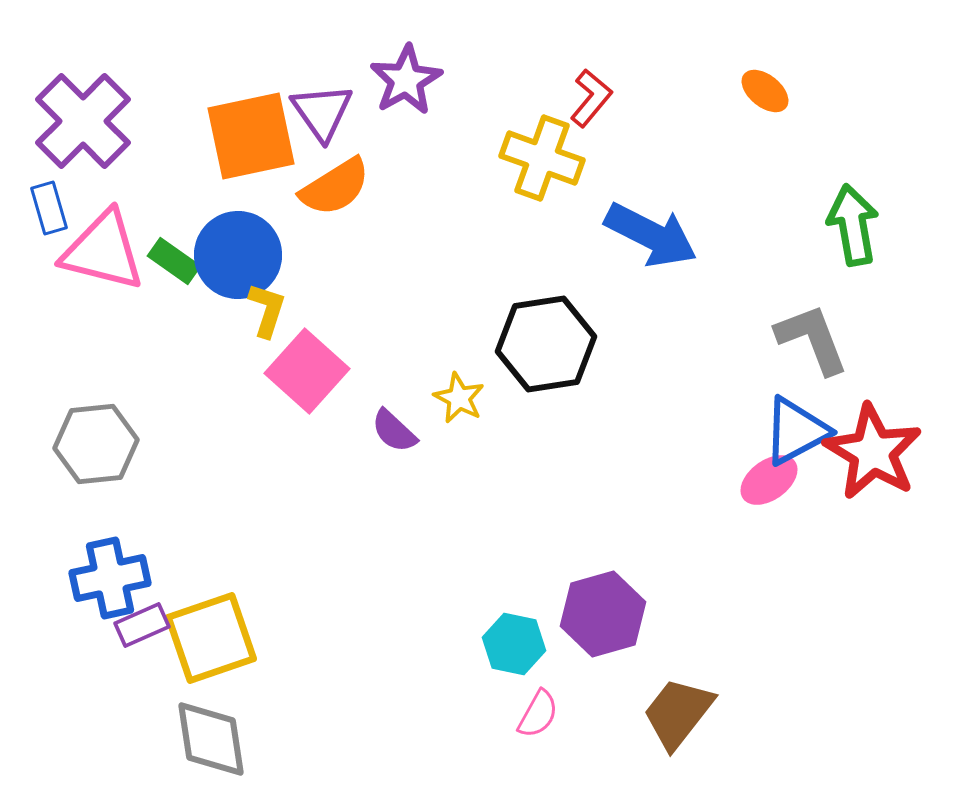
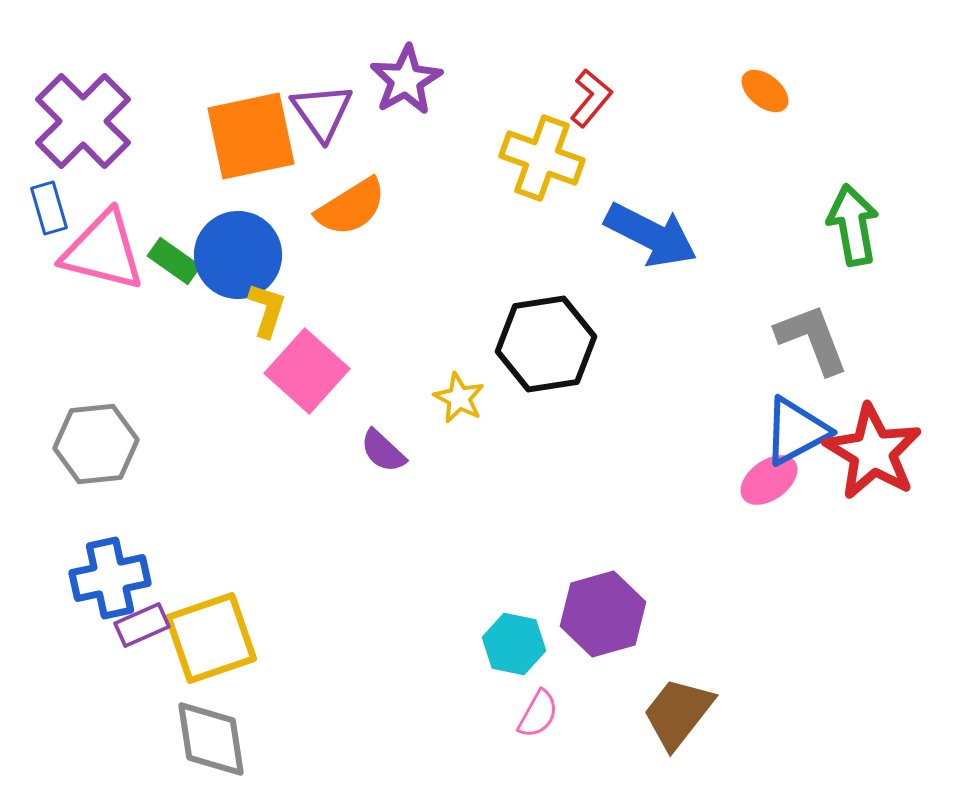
orange semicircle: moved 16 px right, 20 px down
purple semicircle: moved 11 px left, 20 px down
